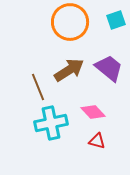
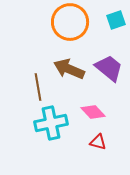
brown arrow: moved 1 px up; rotated 124 degrees counterclockwise
brown line: rotated 12 degrees clockwise
red triangle: moved 1 px right, 1 px down
